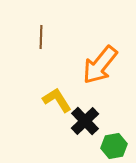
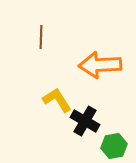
orange arrow: rotated 48 degrees clockwise
black cross: rotated 16 degrees counterclockwise
